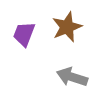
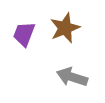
brown star: moved 2 px left, 1 px down
